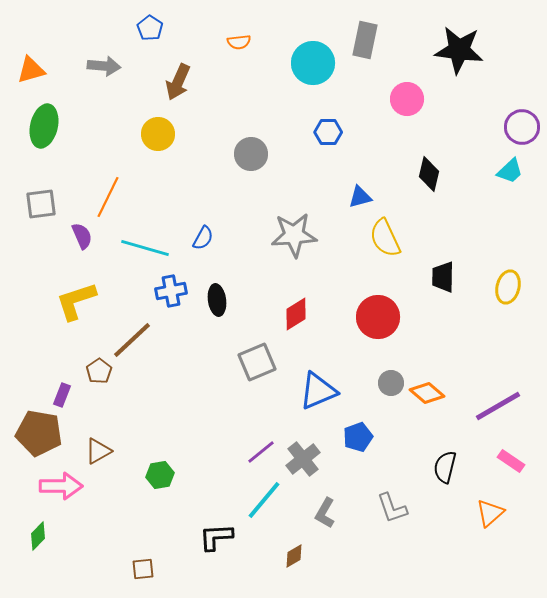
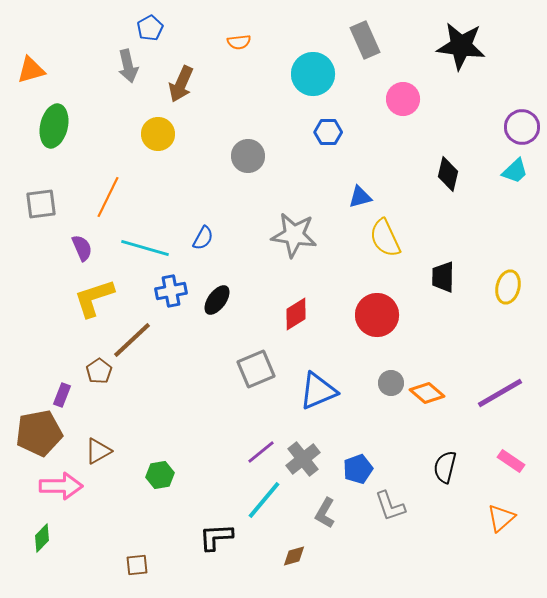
blue pentagon at (150, 28): rotated 10 degrees clockwise
gray rectangle at (365, 40): rotated 36 degrees counterclockwise
black star at (459, 50): moved 2 px right, 4 px up
cyan circle at (313, 63): moved 11 px down
gray arrow at (104, 66): moved 24 px right; rotated 72 degrees clockwise
brown arrow at (178, 82): moved 3 px right, 2 px down
pink circle at (407, 99): moved 4 px left
green ellipse at (44, 126): moved 10 px right
gray circle at (251, 154): moved 3 px left, 2 px down
cyan trapezoid at (510, 171): moved 5 px right
black diamond at (429, 174): moved 19 px right
gray star at (294, 235): rotated 12 degrees clockwise
purple semicircle at (82, 236): moved 12 px down
black ellipse at (217, 300): rotated 44 degrees clockwise
yellow L-shape at (76, 301): moved 18 px right, 3 px up
red circle at (378, 317): moved 1 px left, 2 px up
gray square at (257, 362): moved 1 px left, 7 px down
purple line at (498, 406): moved 2 px right, 13 px up
brown pentagon at (39, 433): rotated 21 degrees counterclockwise
blue pentagon at (358, 437): moved 32 px down
gray L-shape at (392, 508): moved 2 px left, 2 px up
orange triangle at (490, 513): moved 11 px right, 5 px down
green diamond at (38, 536): moved 4 px right, 2 px down
brown diamond at (294, 556): rotated 15 degrees clockwise
brown square at (143, 569): moved 6 px left, 4 px up
